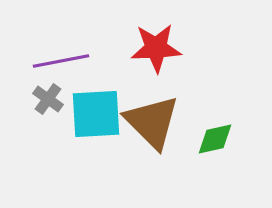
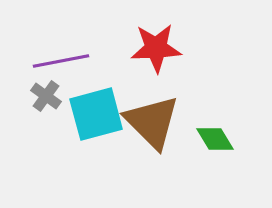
gray cross: moved 2 px left, 3 px up
cyan square: rotated 12 degrees counterclockwise
green diamond: rotated 72 degrees clockwise
